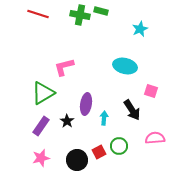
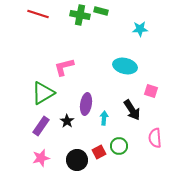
cyan star: rotated 21 degrees clockwise
pink semicircle: rotated 90 degrees counterclockwise
